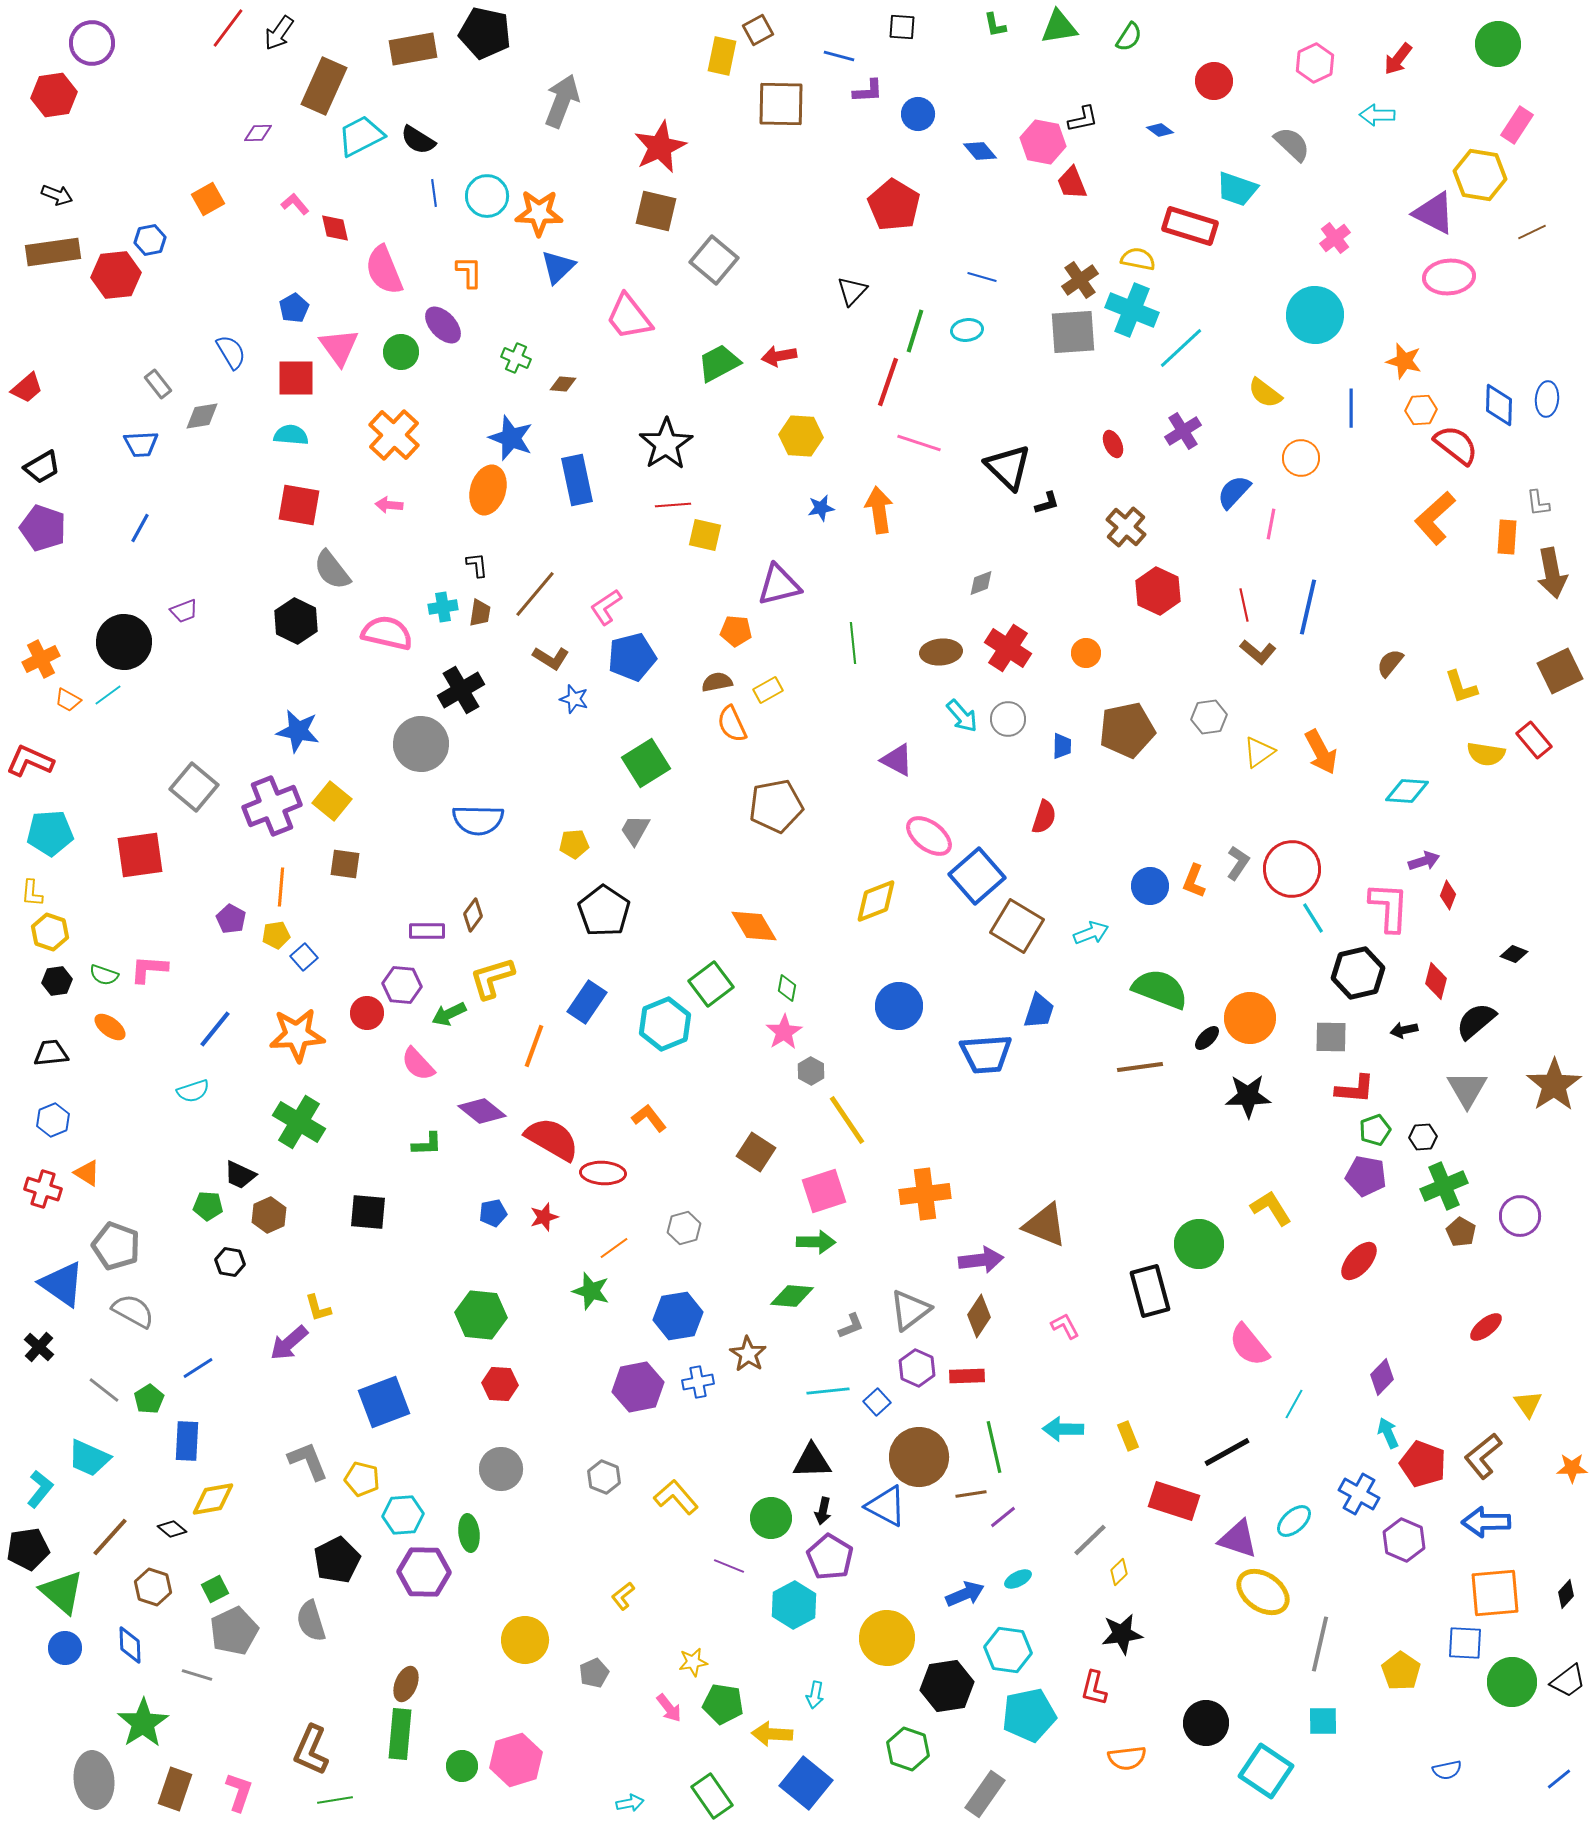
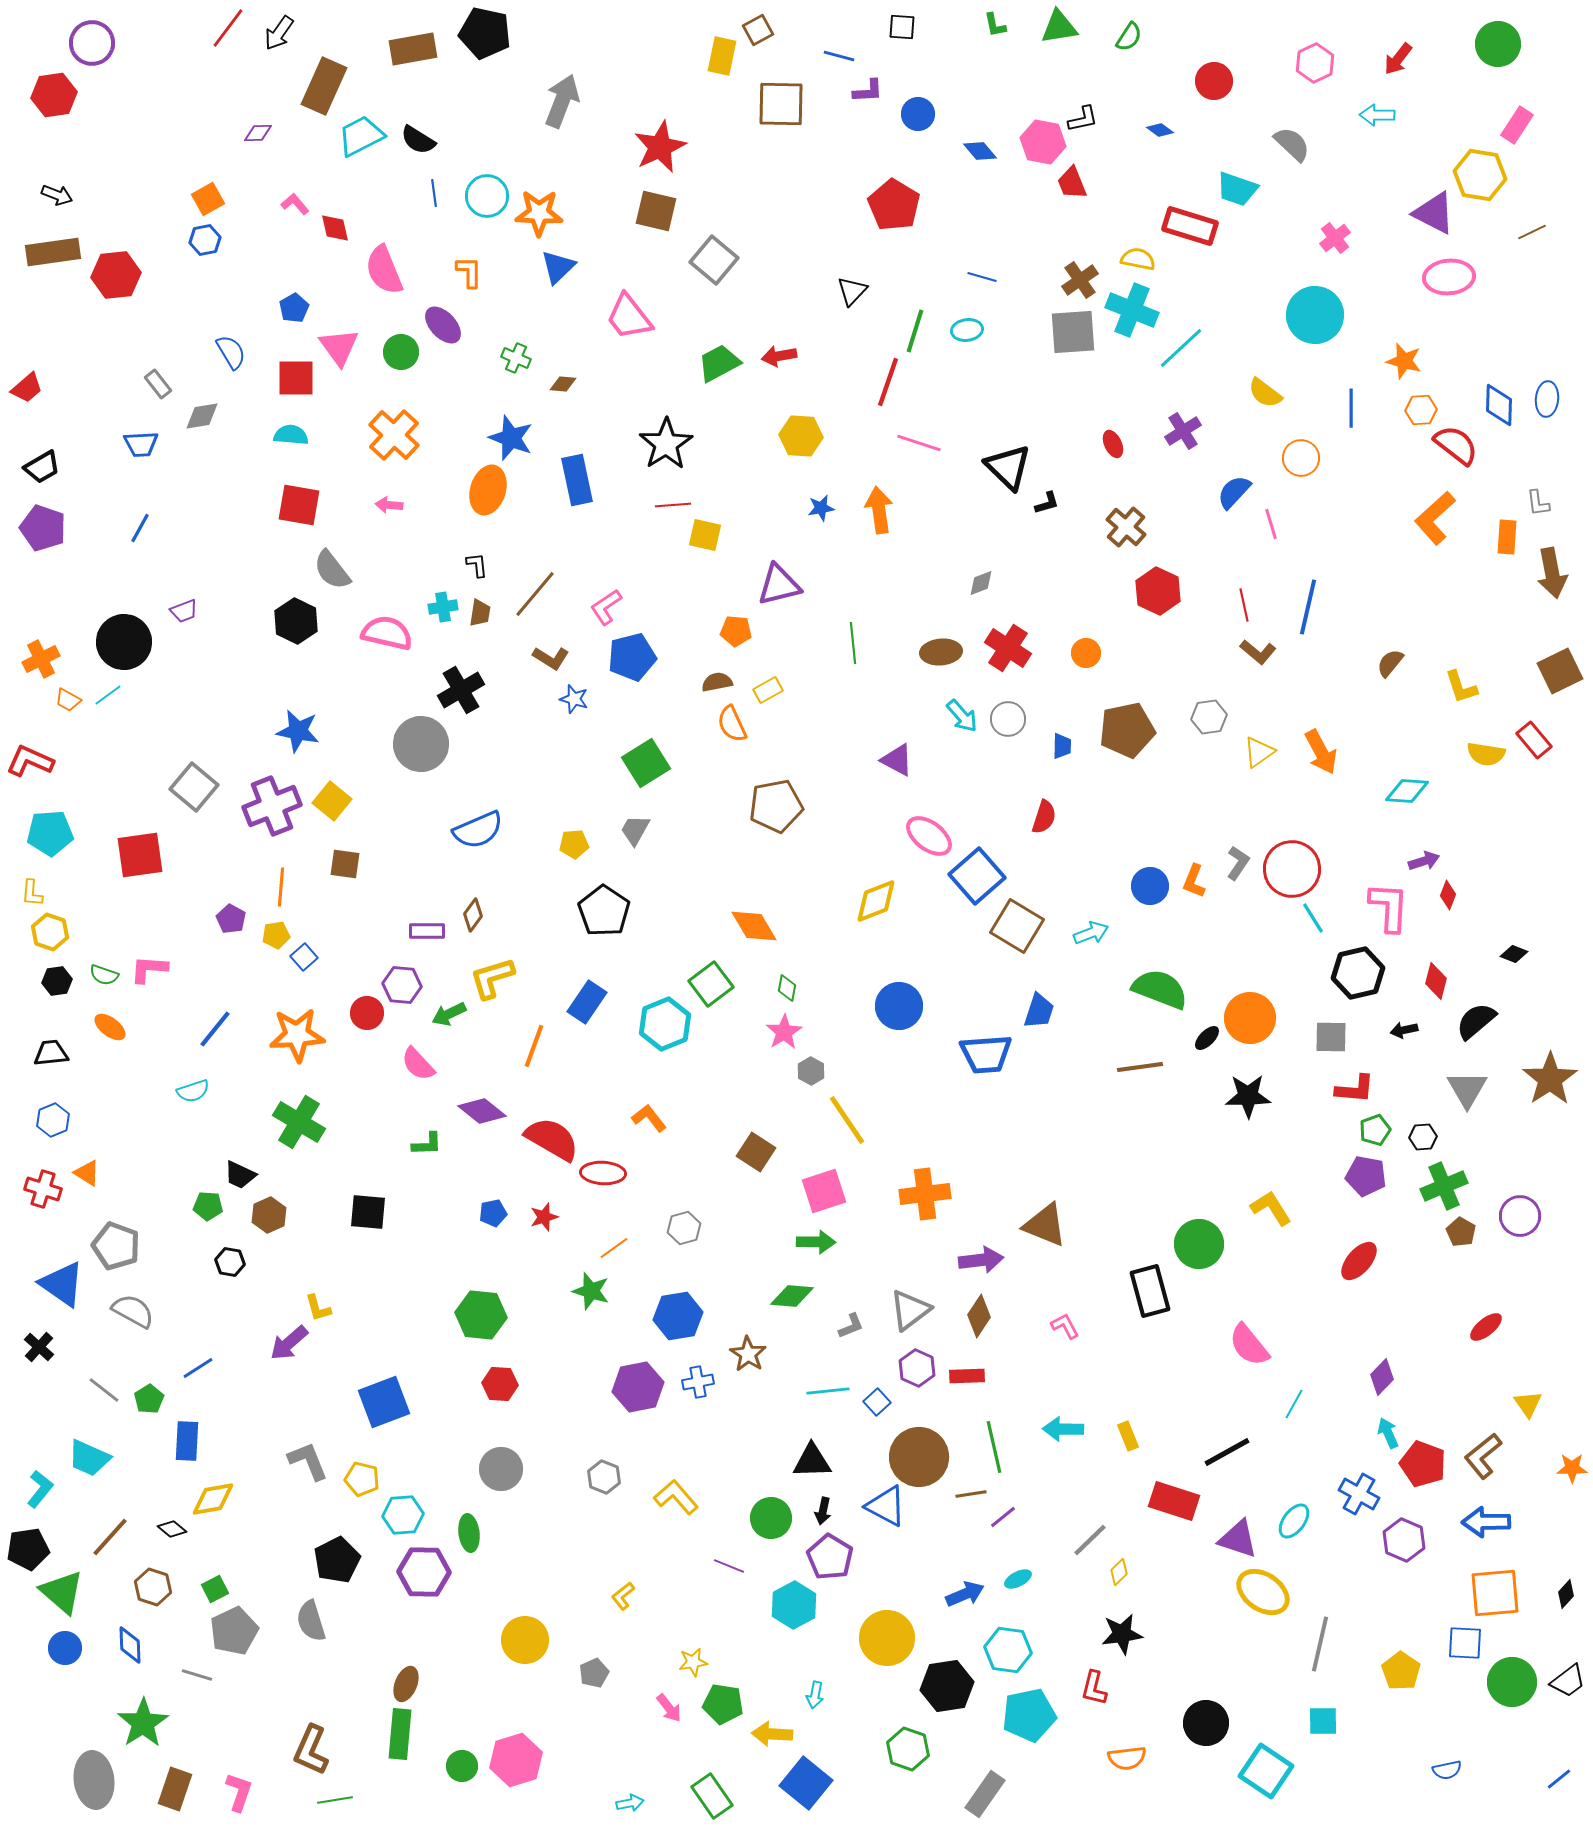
blue hexagon at (150, 240): moved 55 px right
pink line at (1271, 524): rotated 28 degrees counterclockwise
blue semicircle at (478, 820): moved 10 px down; rotated 24 degrees counterclockwise
brown star at (1554, 1085): moved 4 px left, 6 px up
cyan ellipse at (1294, 1521): rotated 12 degrees counterclockwise
